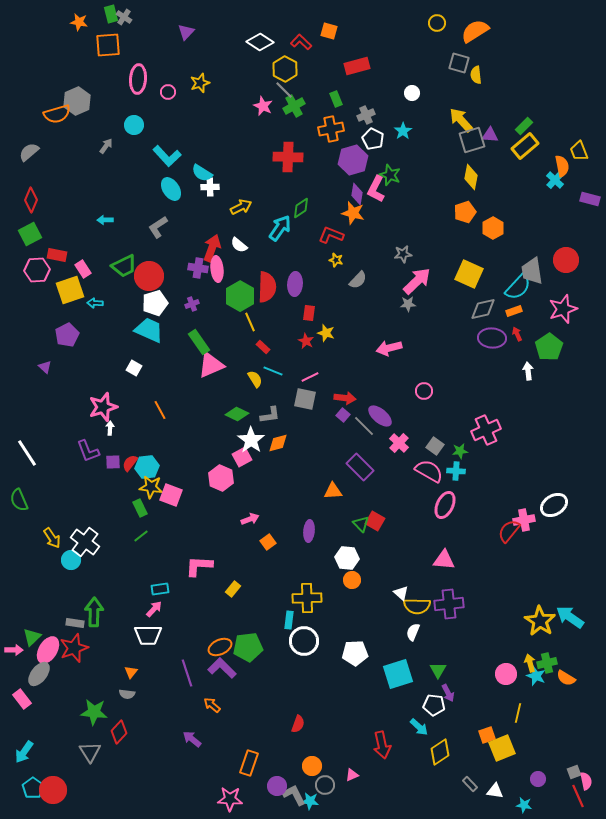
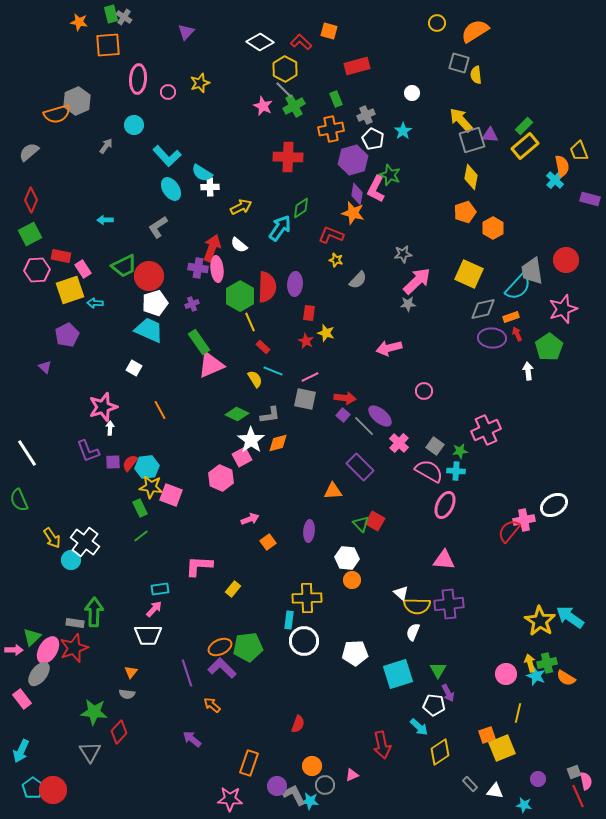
red rectangle at (57, 255): moved 4 px right, 1 px down
orange rectangle at (514, 311): moved 3 px left, 6 px down
cyan arrow at (24, 752): moved 3 px left, 1 px up; rotated 10 degrees counterclockwise
